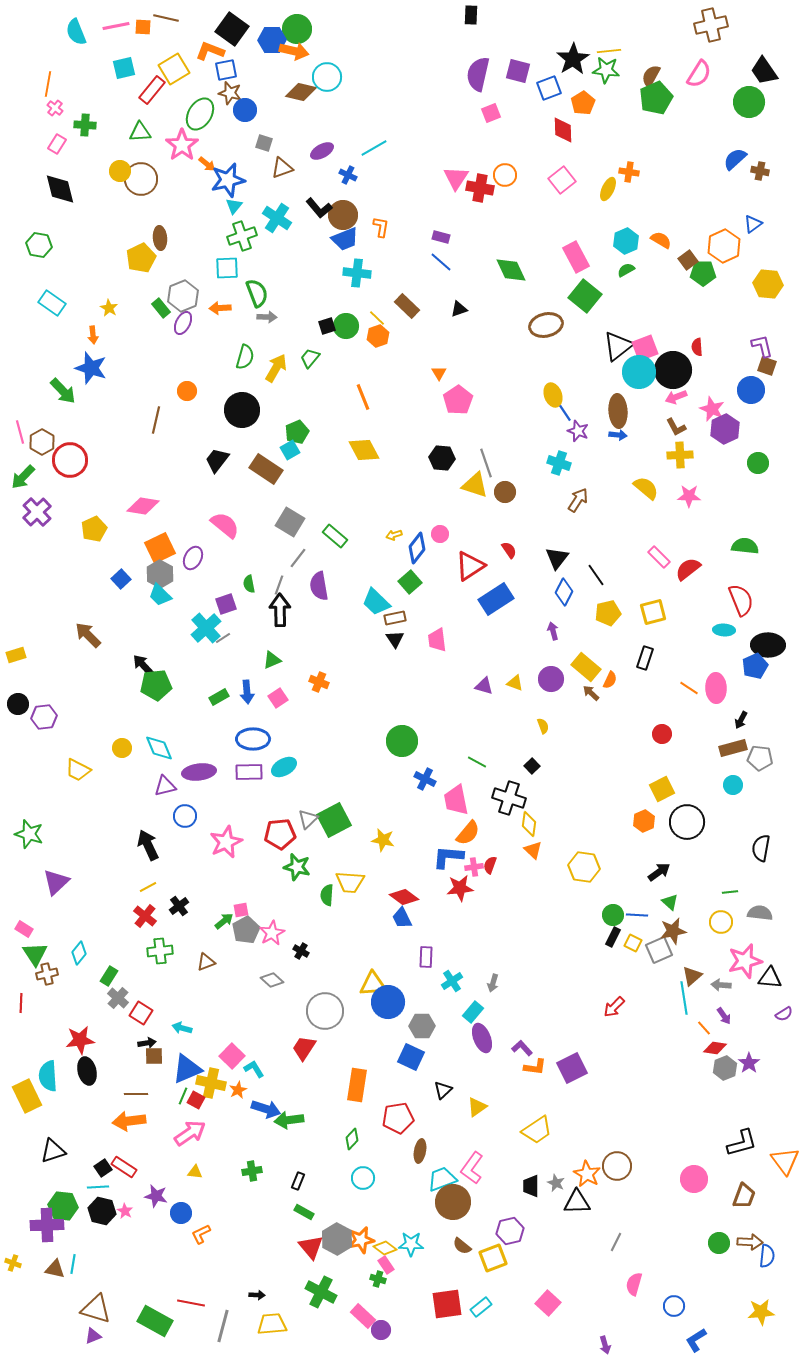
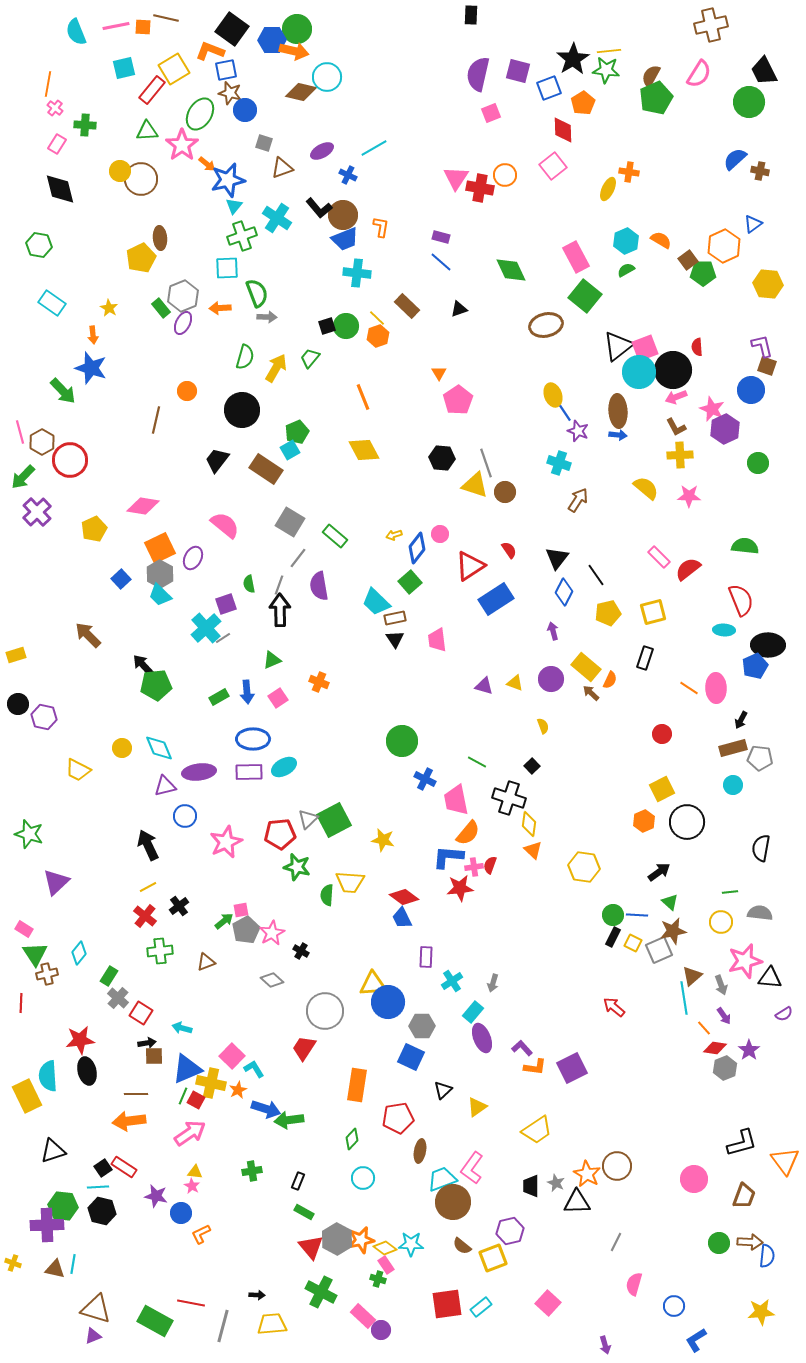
black trapezoid at (764, 71): rotated 8 degrees clockwise
green triangle at (140, 132): moved 7 px right, 1 px up
pink square at (562, 180): moved 9 px left, 14 px up
purple hexagon at (44, 717): rotated 20 degrees clockwise
gray arrow at (721, 985): rotated 114 degrees counterclockwise
red arrow at (614, 1007): rotated 85 degrees clockwise
purple star at (749, 1063): moved 13 px up
pink star at (125, 1211): moved 67 px right, 25 px up
